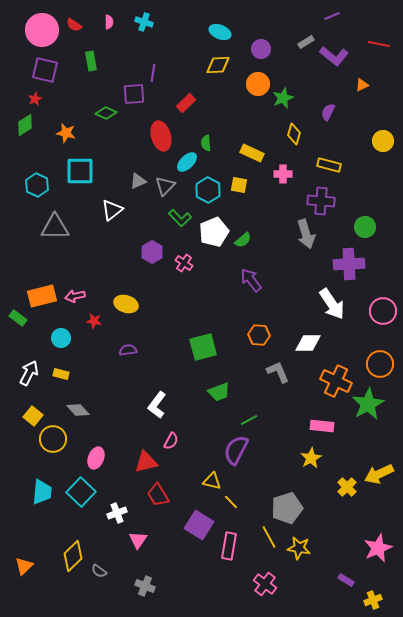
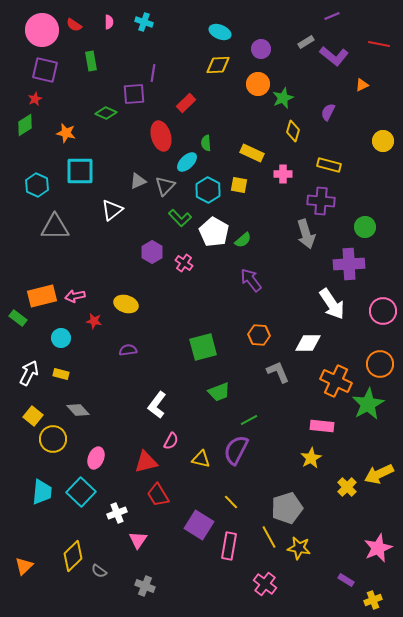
yellow diamond at (294, 134): moved 1 px left, 3 px up
white pentagon at (214, 232): rotated 20 degrees counterclockwise
yellow triangle at (212, 481): moved 11 px left, 22 px up
